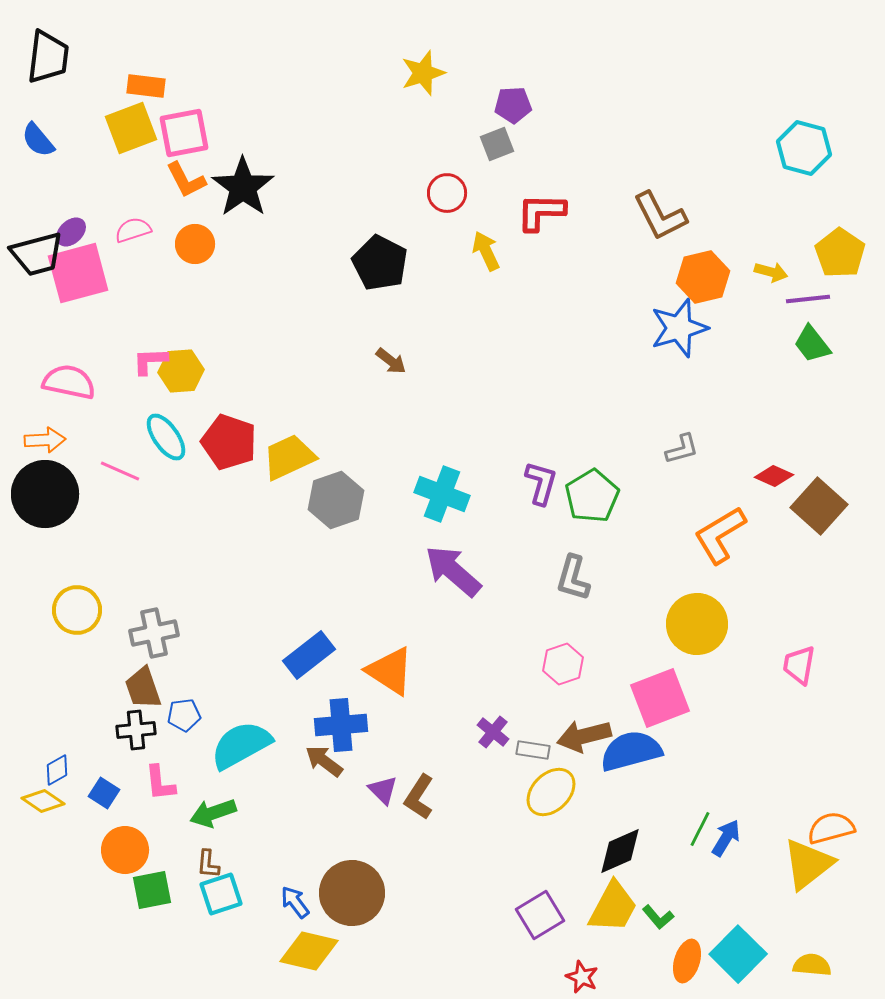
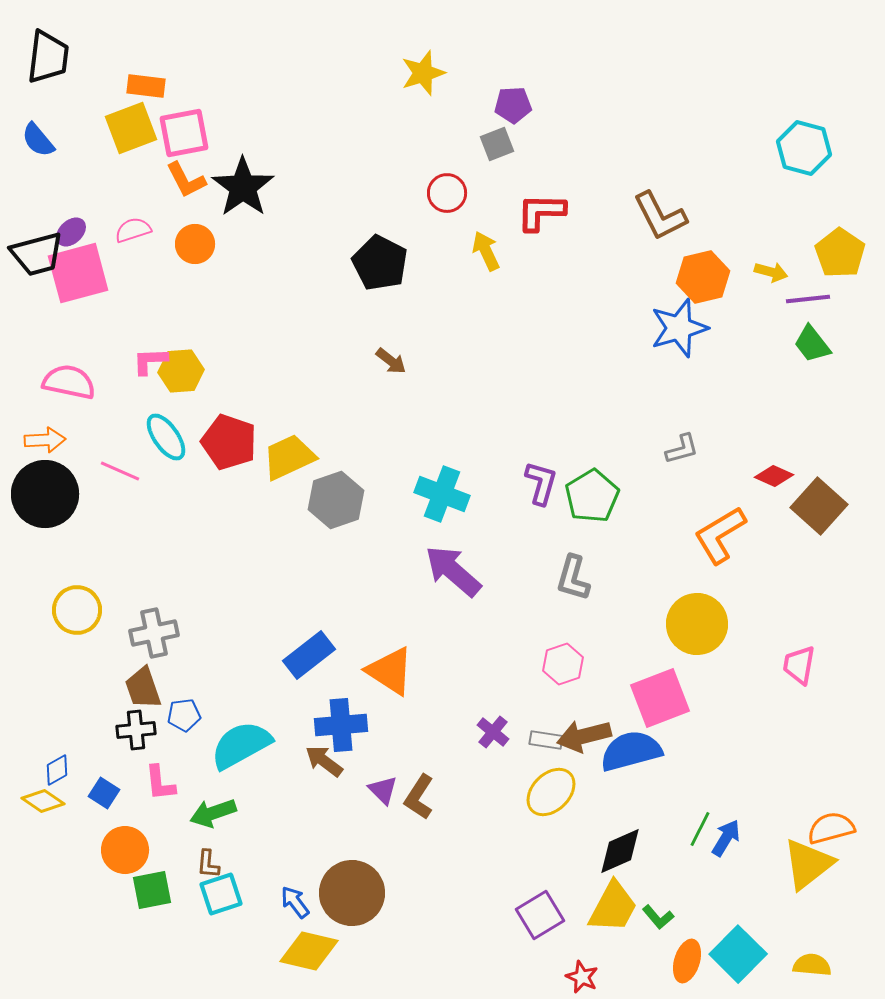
gray rectangle at (533, 750): moved 13 px right, 10 px up
